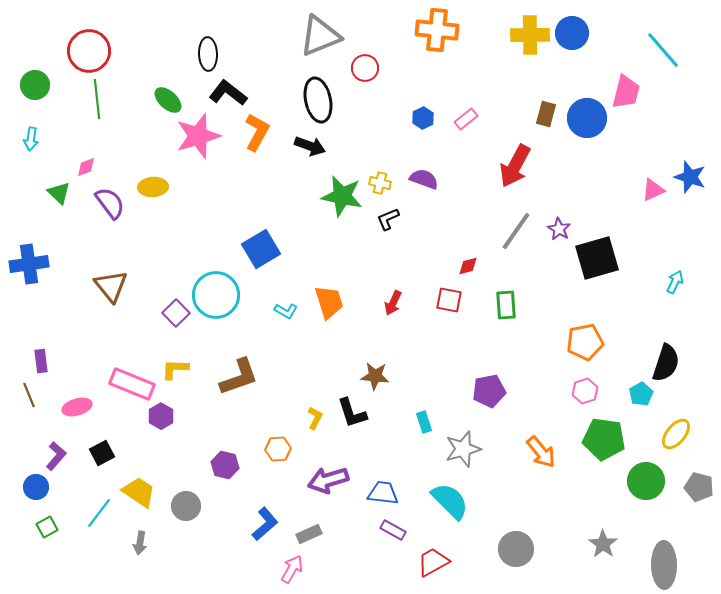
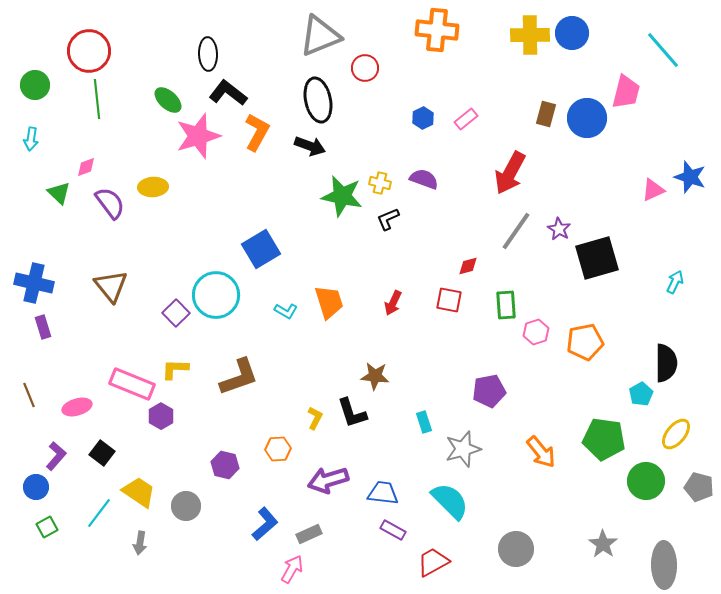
red arrow at (515, 166): moved 5 px left, 7 px down
blue cross at (29, 264): moved 5 px right, 19 px down; rotated 21 degrees clockwise
purple rectangle at (41, 361): moved 2 px right, 34 px up; rotated 10 degrees counterclockwise
black semicircle at (666, 363): rotated 18 degrees counterclockwise
pink hexagon at (585, 391): moved 49 px left, 59 px up
black square at (102, 453): rotated 25 degrees counterclockwise
